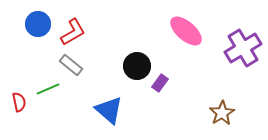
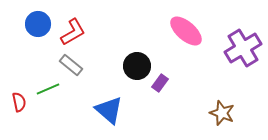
brown star: rotated 20 degrees counterclockwise
